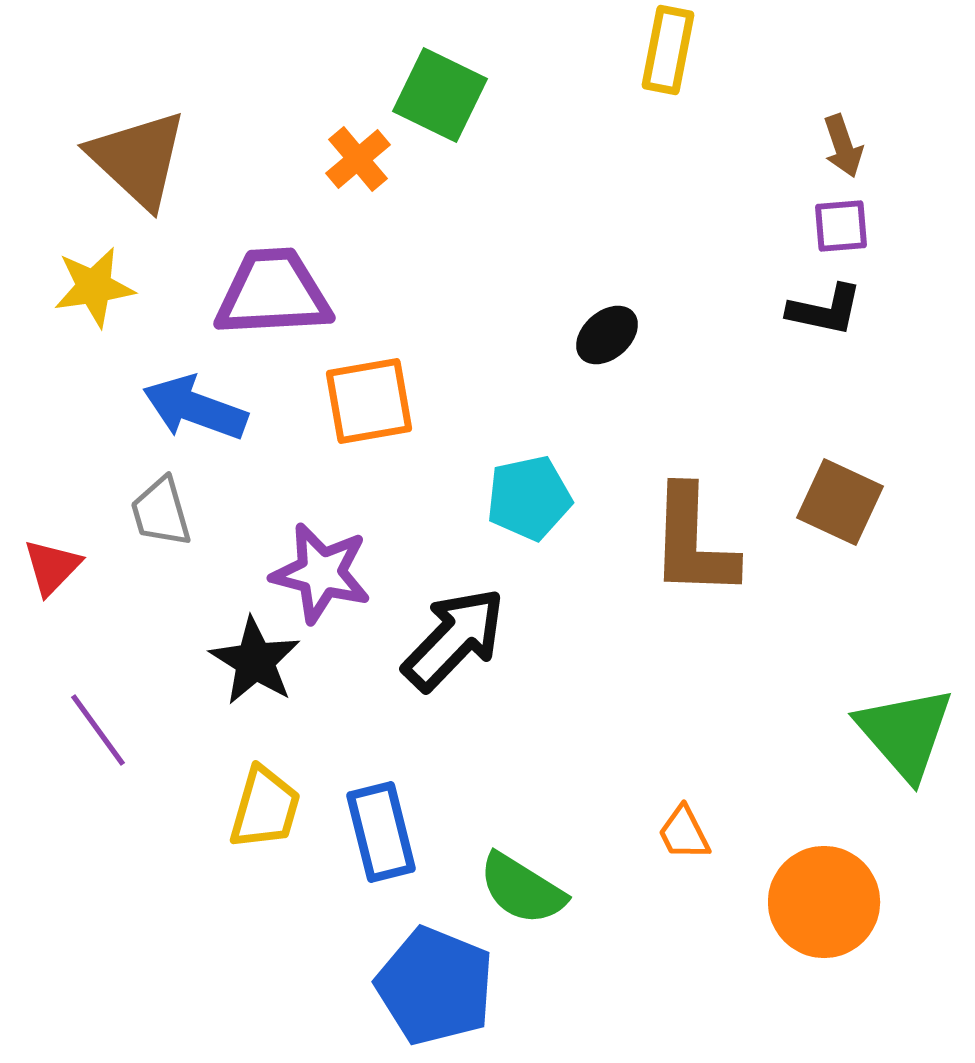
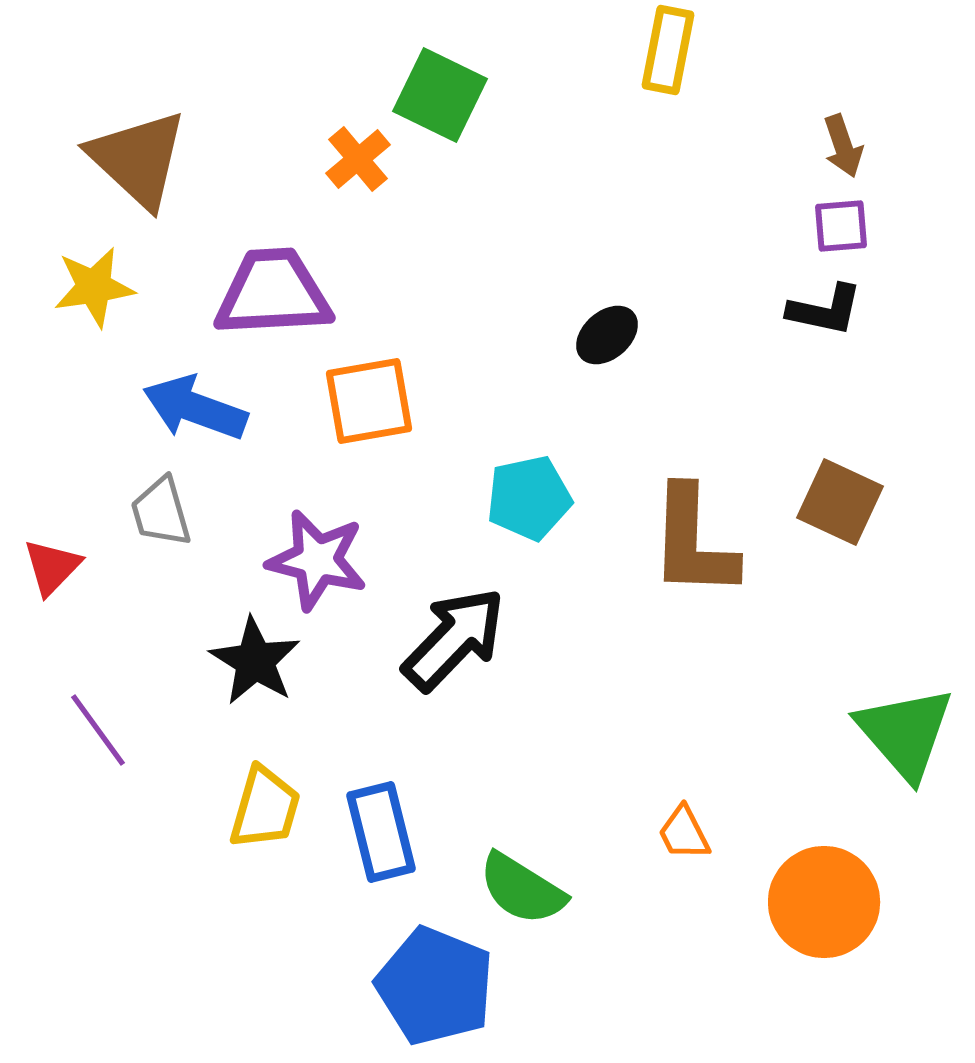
purple star: moved 4 px left, 13 px up
